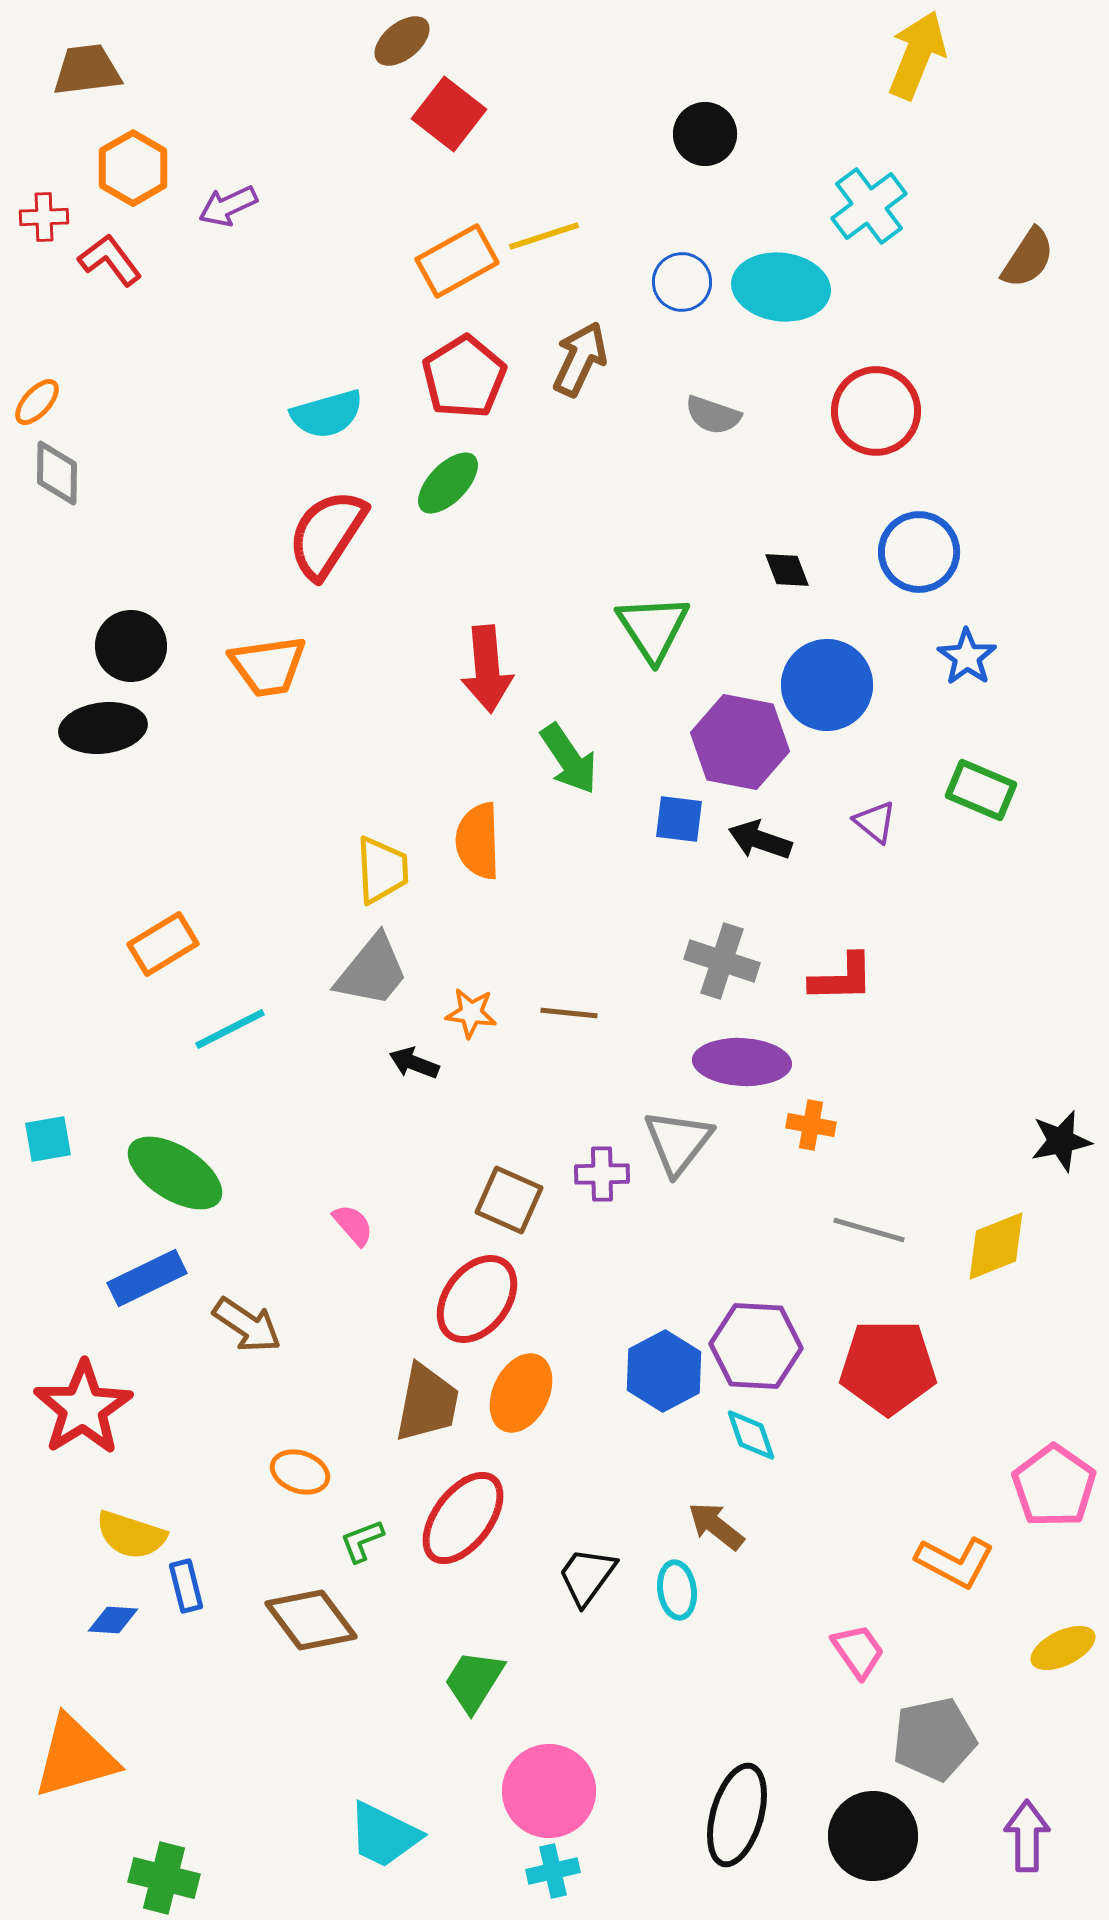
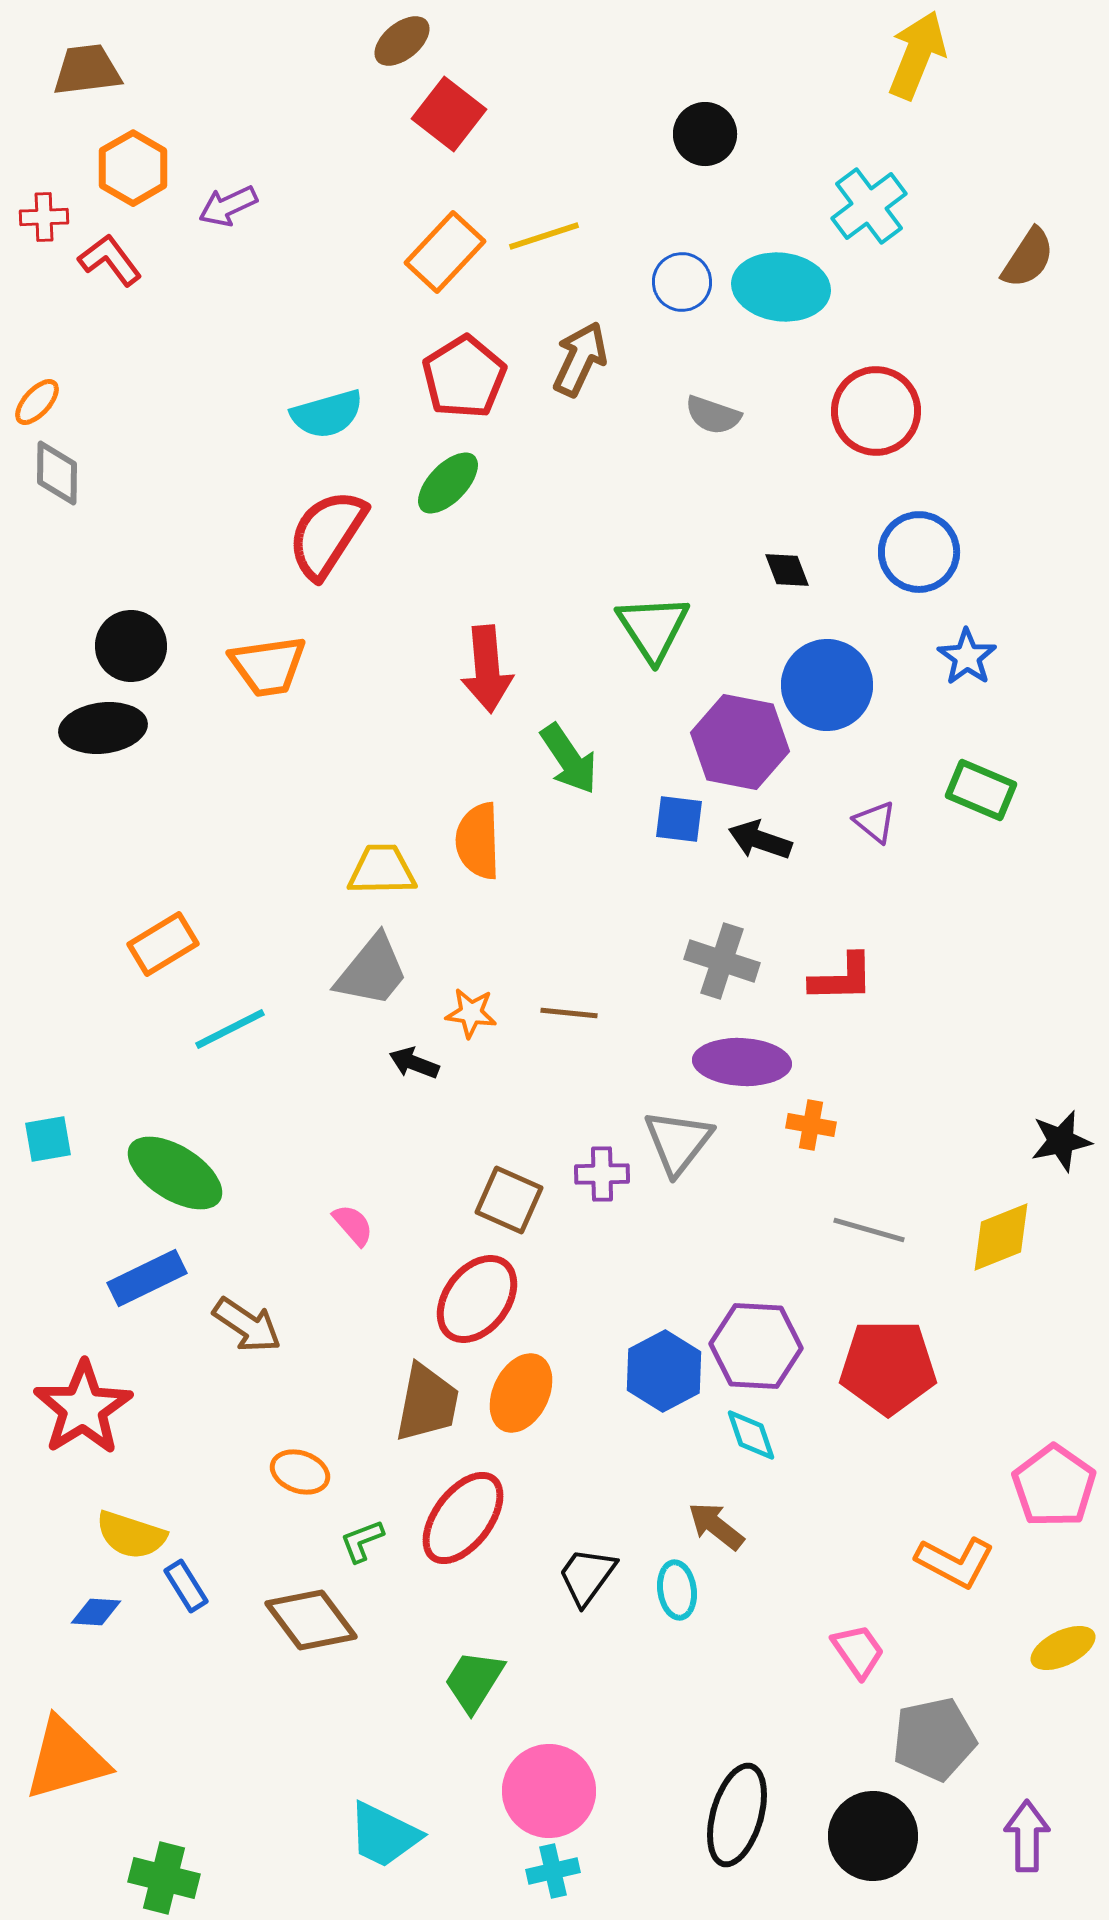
orange rectangle at (457, 261): moved 12 px left, 9 px up; rotated 18 degrees counterclockwise
yellow trapezoid at (382, 870): rotated 88 degrees counterclockwise
yellow diamond at (996, 1246): moved 5 px right, 9 px up
blue rectangle at (186, 1586): rotated 18 degrees counterclockwise
blue diamond at (113, 1620): moved 17 px left, 8 px up
orange triangle at (75, 1757): moved 9 px left, 2 px down
